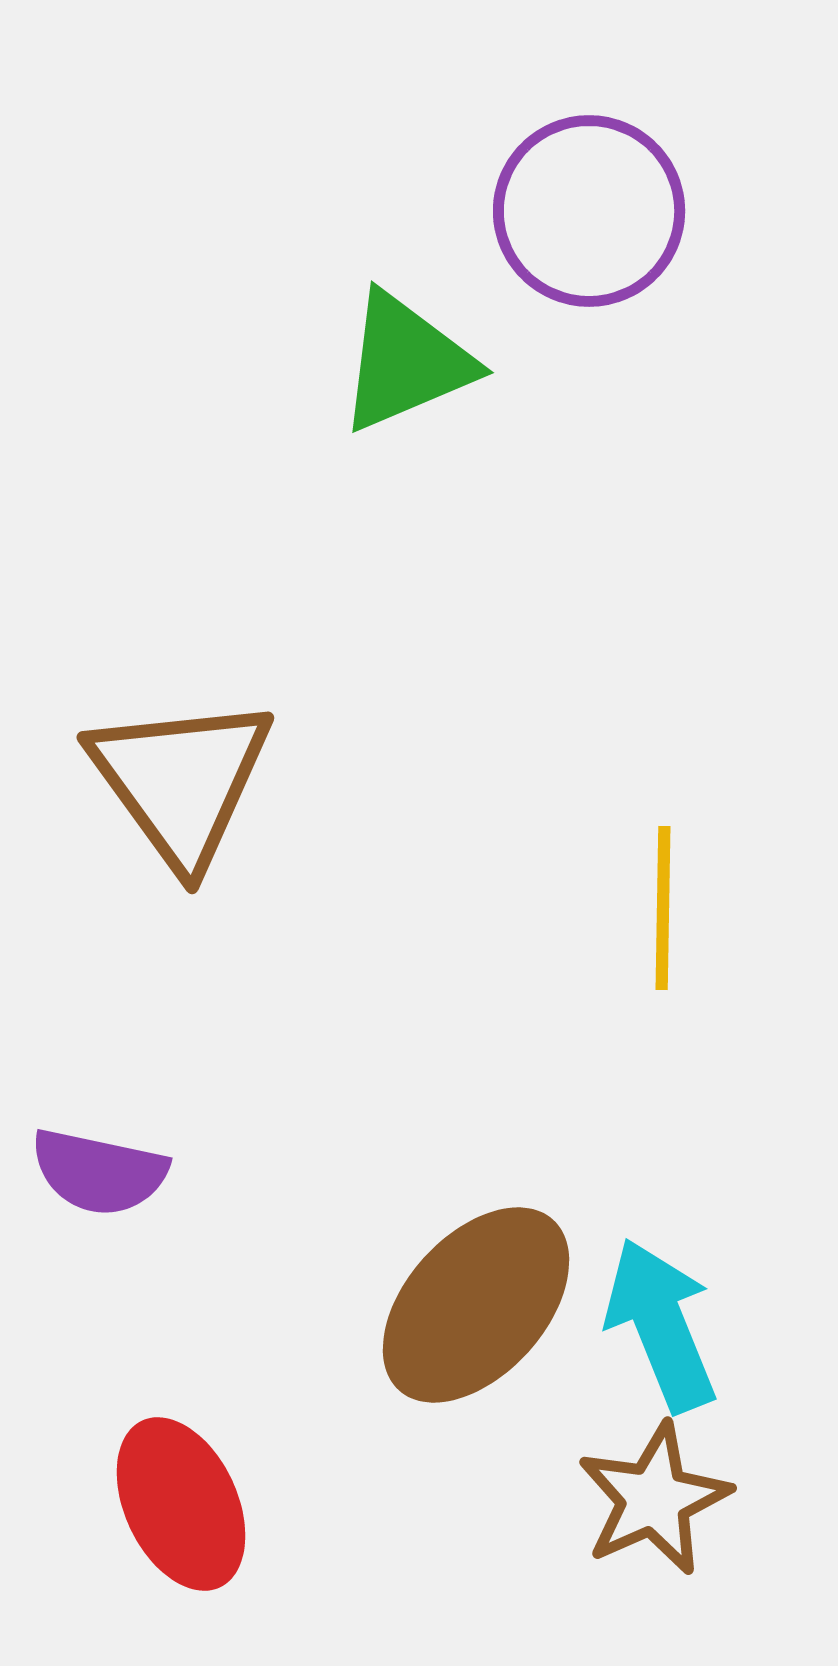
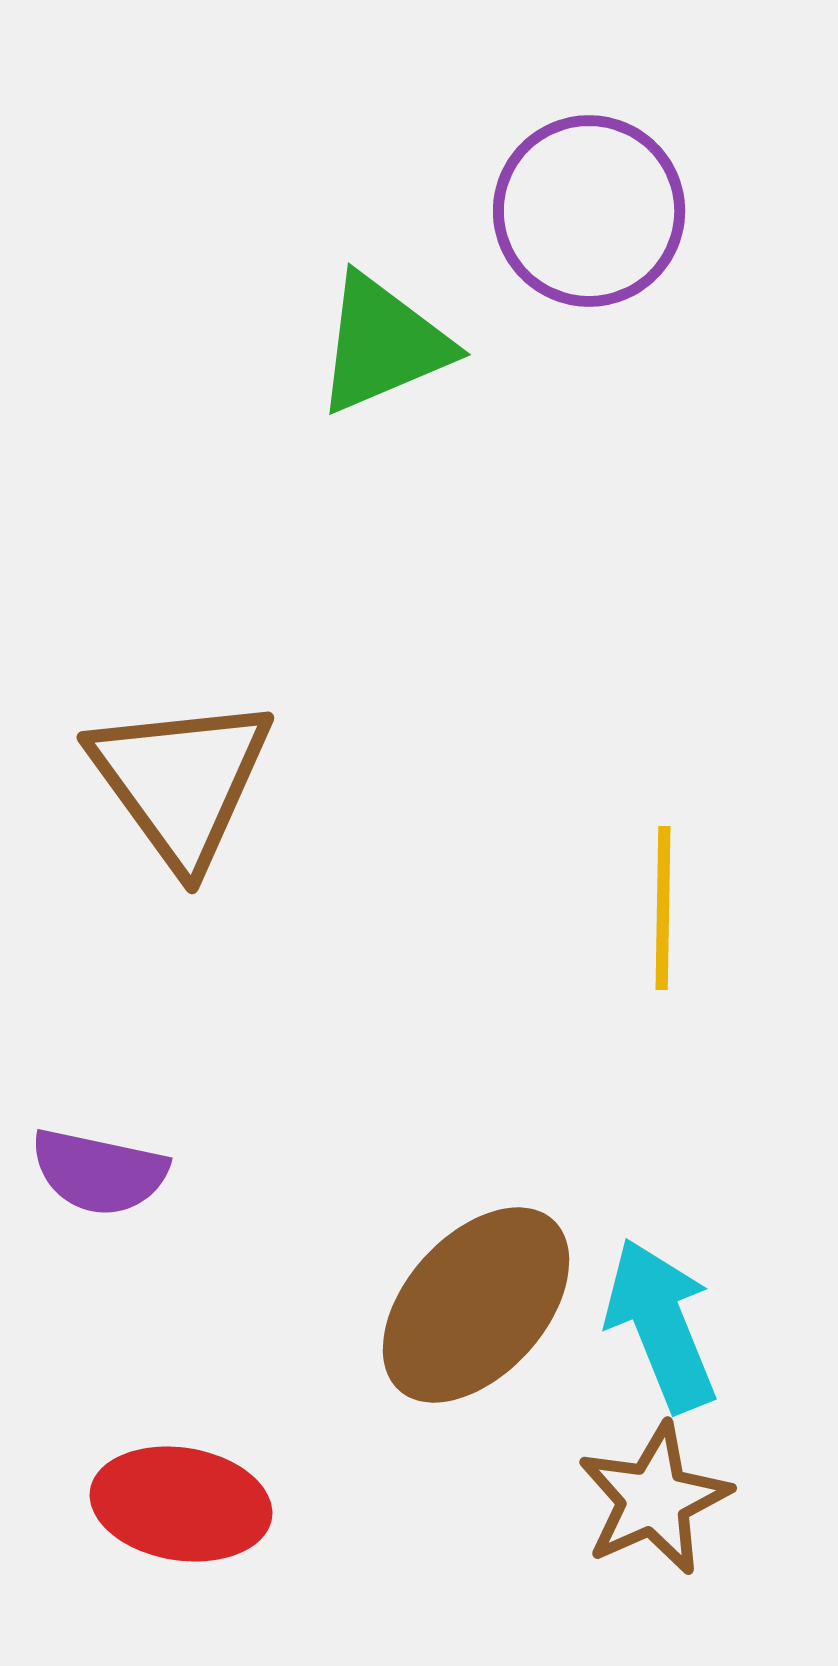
green triangle: moved 23 px left, 18 px up
red ellipse: rotated 56 degrees counterclockwise
